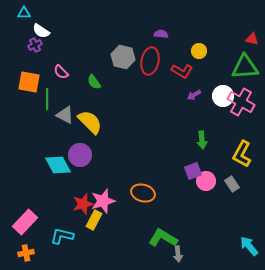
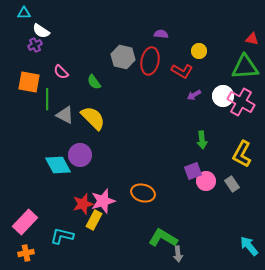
yellow semicircle: moved 3 px right, 4 px up
